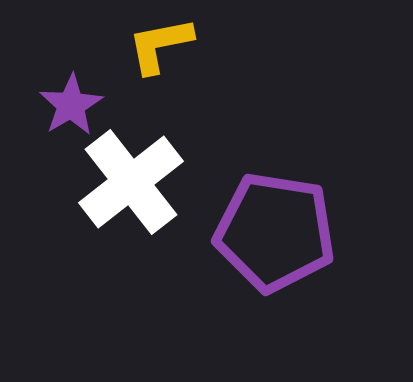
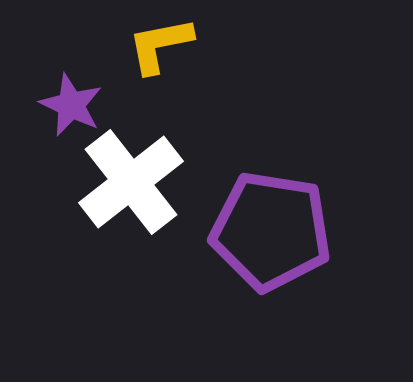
purple star: rotated 16 degrees counterclockwise
purple pentagon: moved 4 px left, 1 px up
